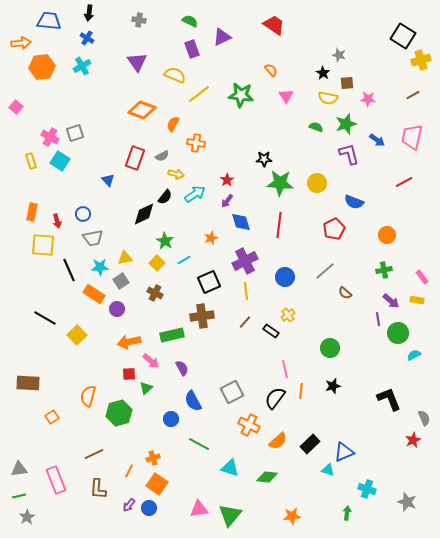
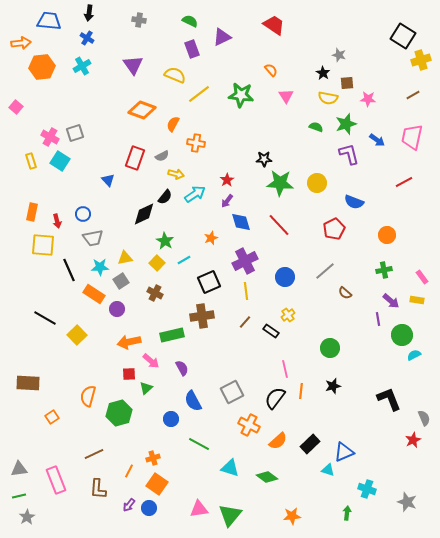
purple triangle at (137, 62): moved 4 px left, 3 px down
red line at (279, 225): rotated 50 degrees counterclockwise
green circle at (398, 333): moved 4 px right, 2 px down
green diamond at (267, 477): rotated 30 degrees clockwise
